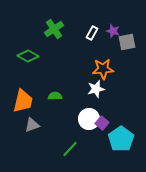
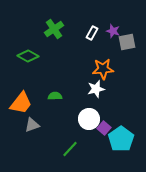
orange trapezoid: moved 2 px left, 2 px down; rotated 25 degrees clockwise
purple square: moved 2 px right, 5 px down
